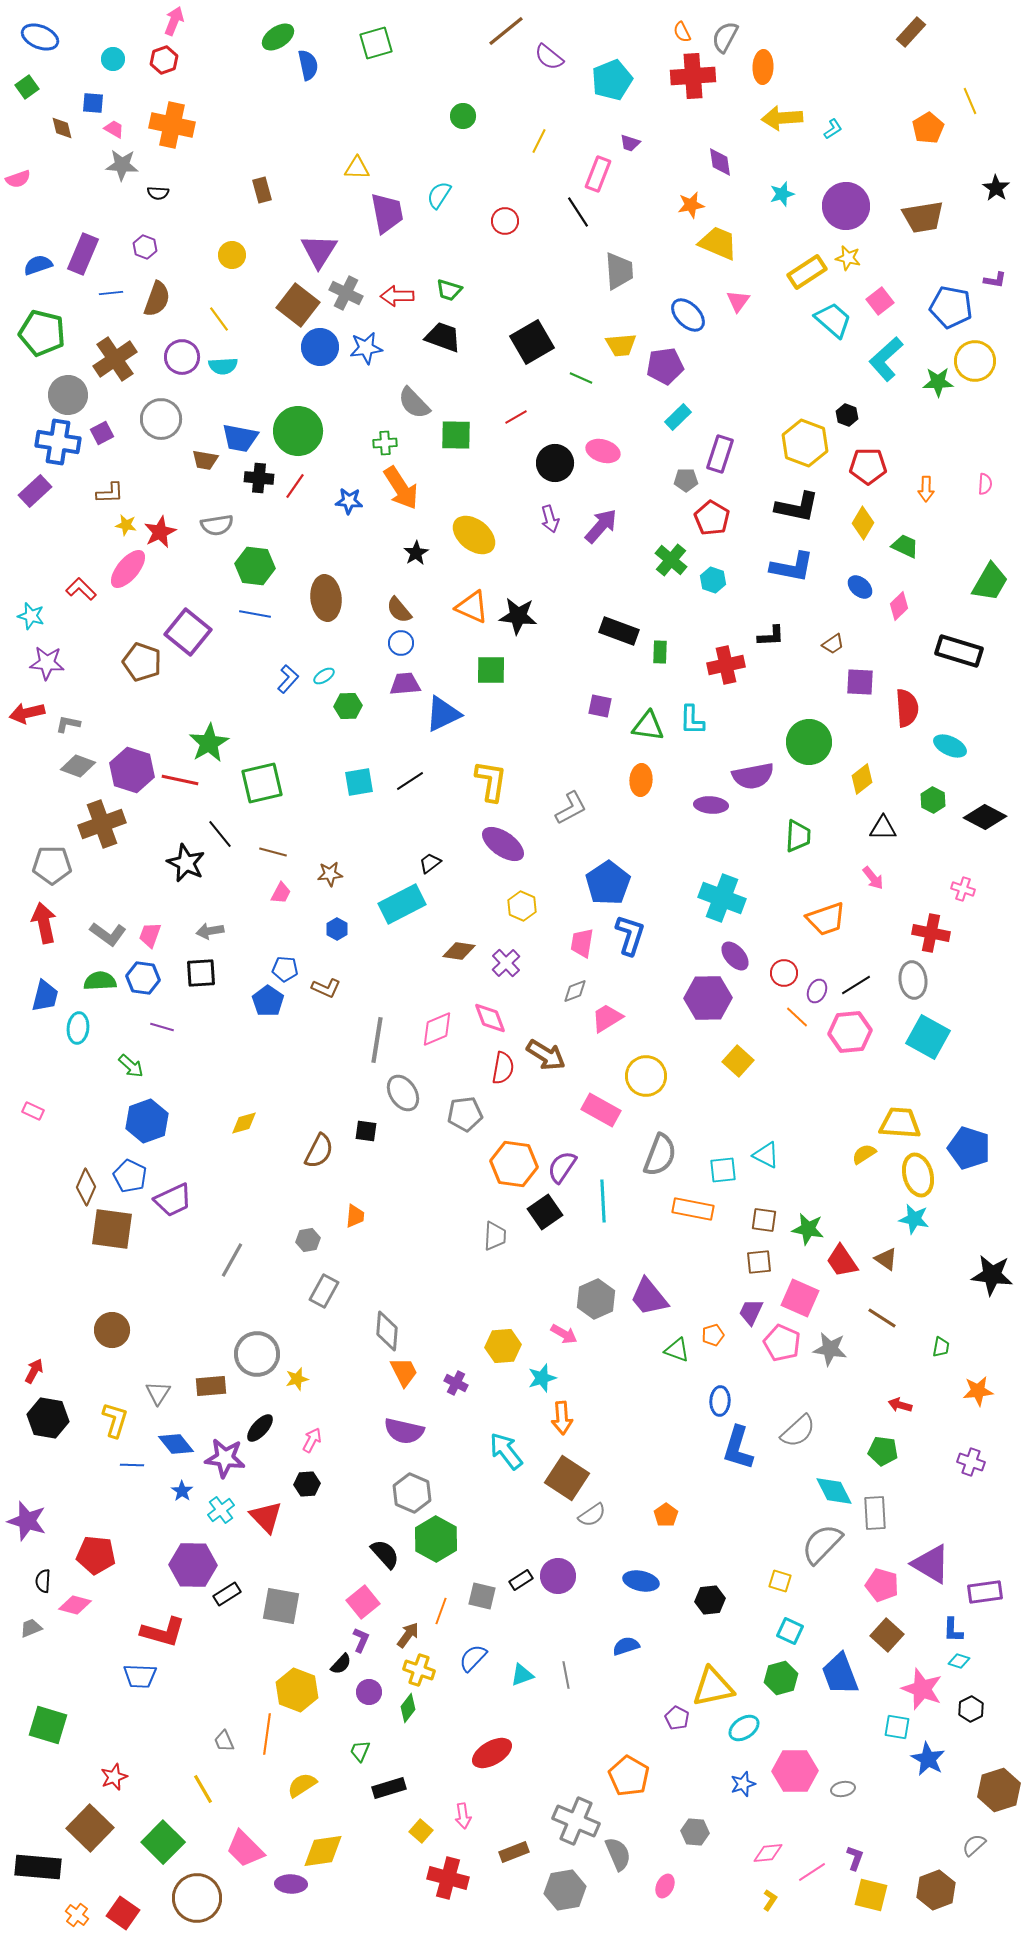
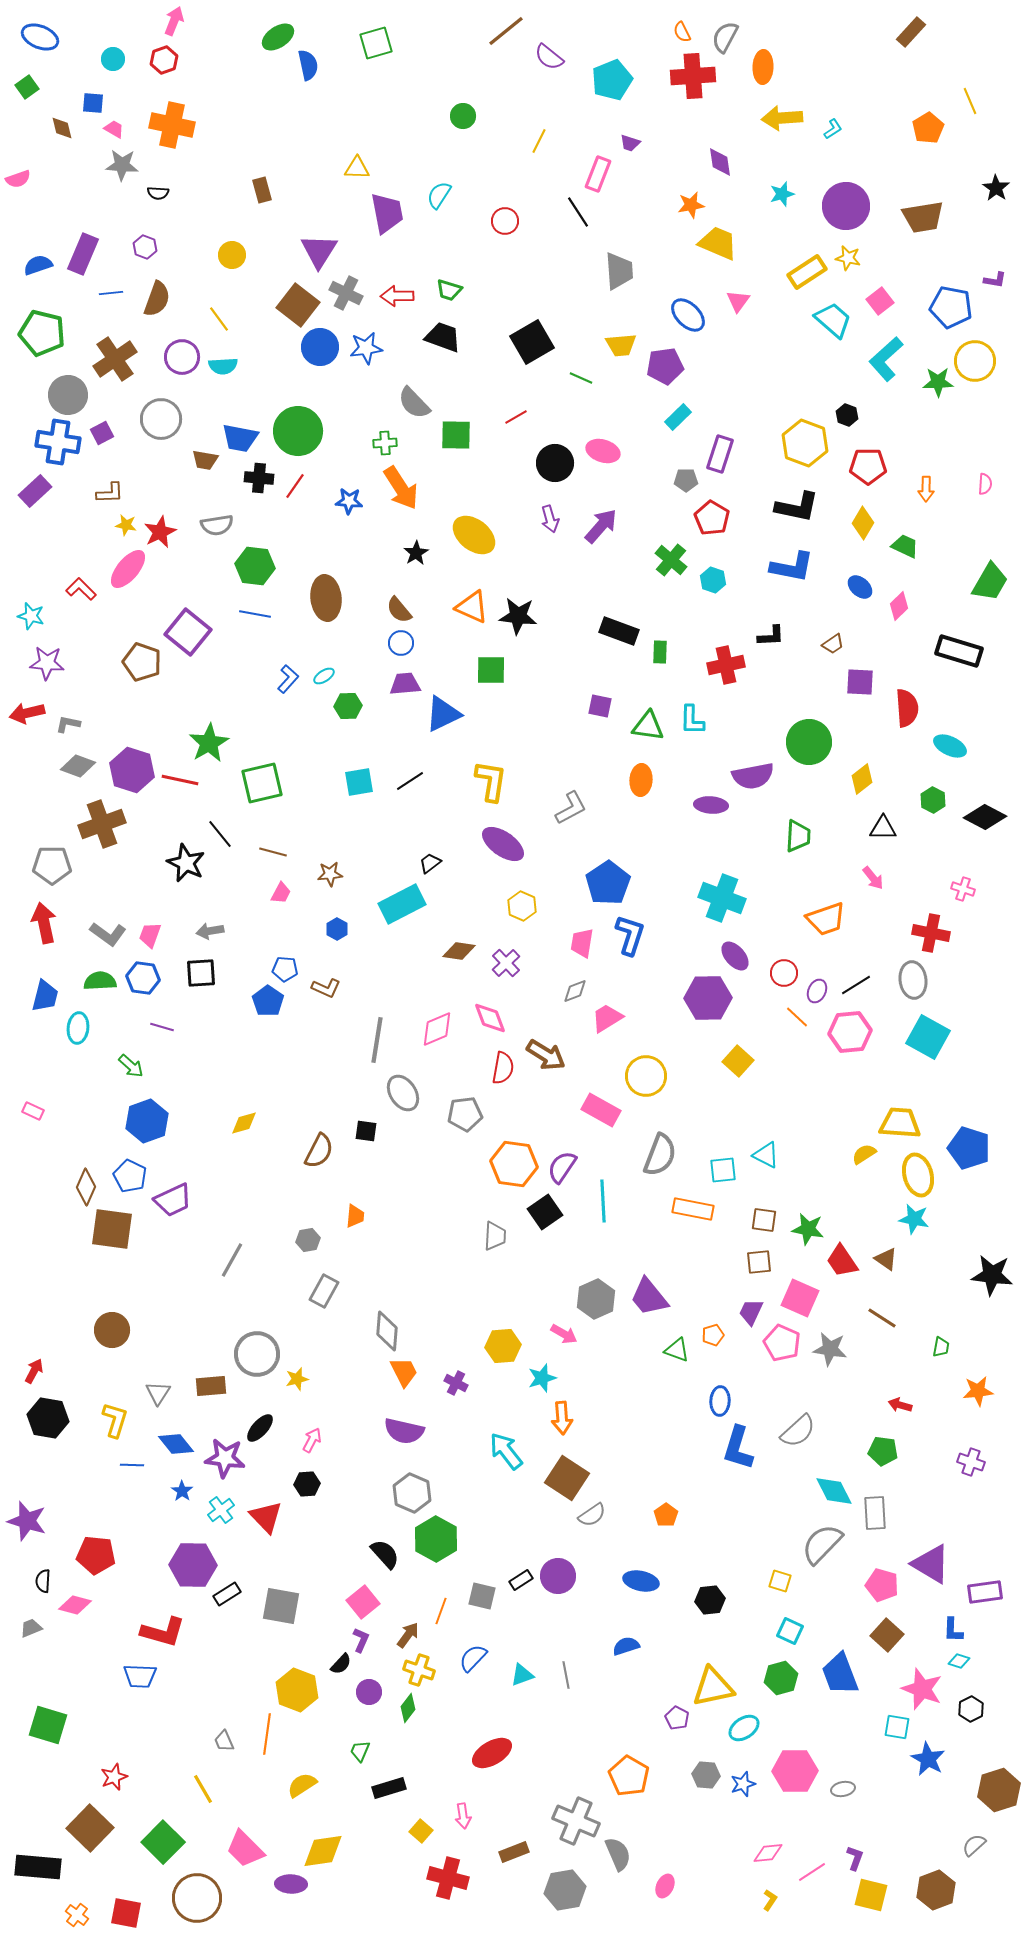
gray hexagon at (695, 1832): moved 11 px right, 57 px up
red square at (123, 1913): moved 3 px right; rotated 24 degrees counterclockwise
